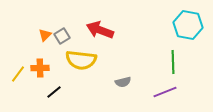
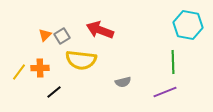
yellow line: moved 1 px right, 2 px up
